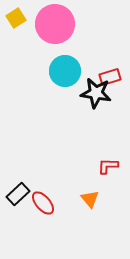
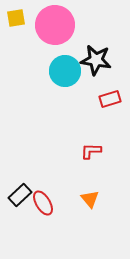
yellow square: rotated 24 degrees clockwise
pink circle: moved 1 px down
red rectangle: moved 22 px down
black star: moved 33 px up
red L-shape: moved 17 px left, 15 px up
black rectangle: moved 2 px right, 1 px down
red ellipse: rotated 10 degrees clockwise
